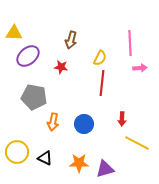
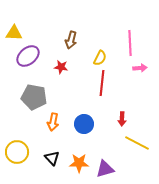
black triangle: moved 7 px right; rotated 21 degrees clockwise
